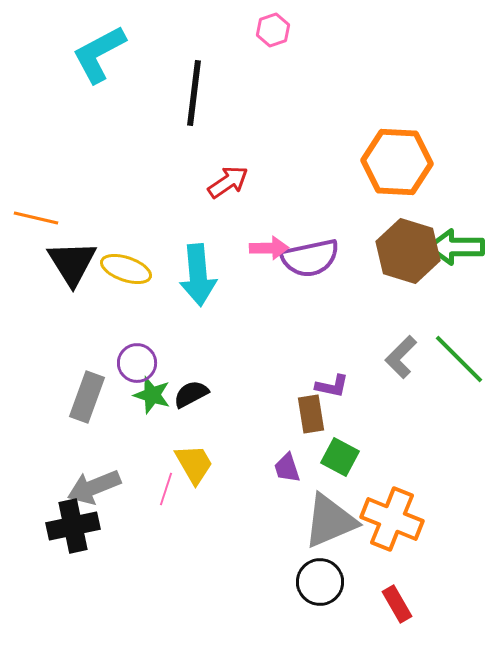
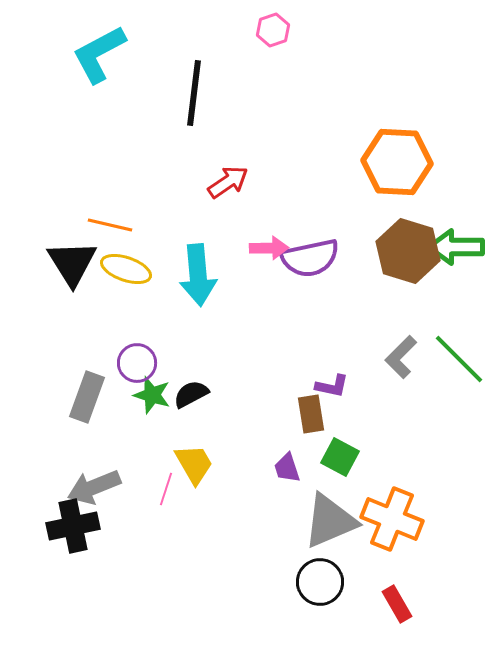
orange line: moved 74 px right, 7 px down
